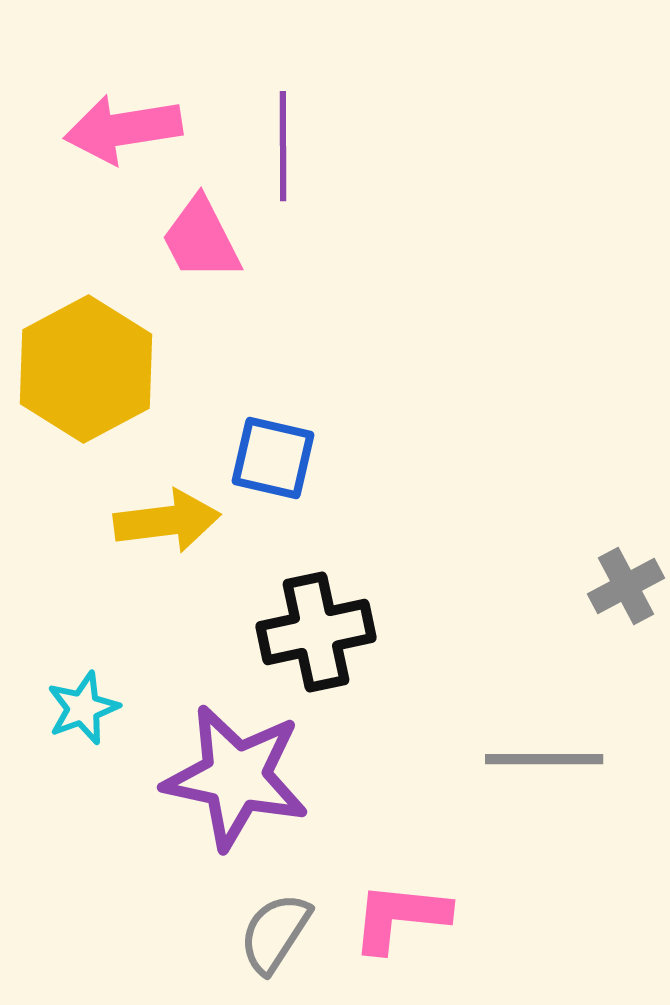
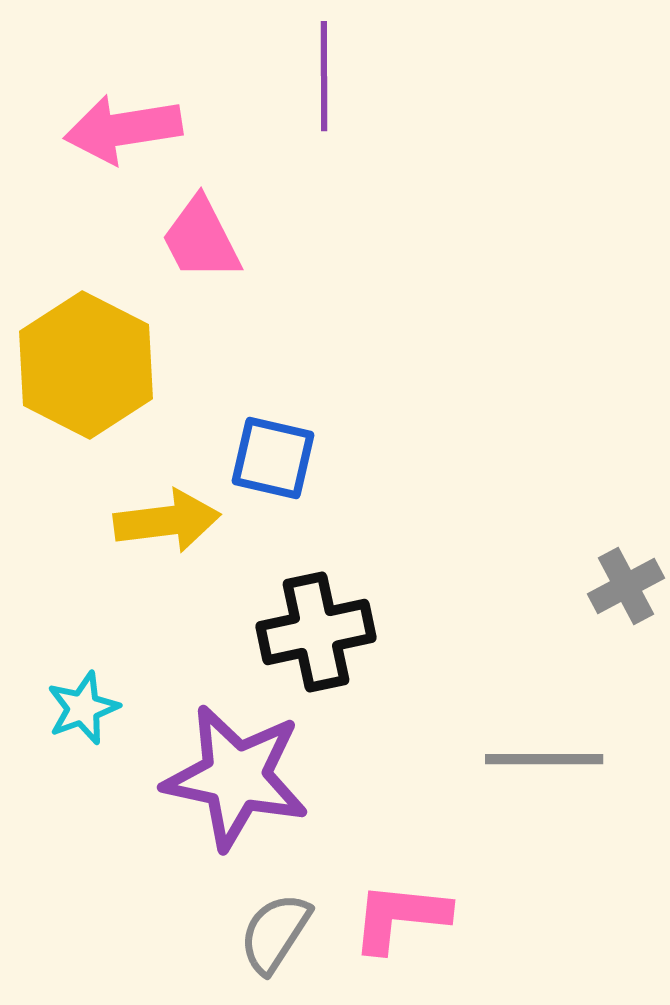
purple line: moved 41 px right, 70 px up
yellow hexagon: moved 4 px up; rotated 5 degrees counterclockwise
